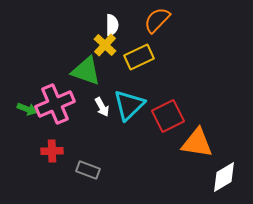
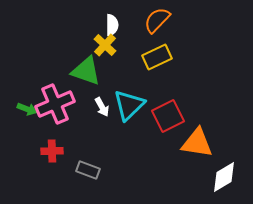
yellow rectangle: moved 18 px right
